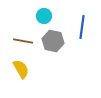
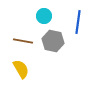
blue line: moved 4 px left, 5 px up
